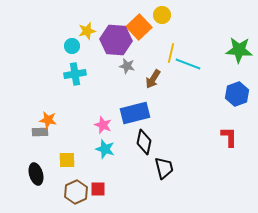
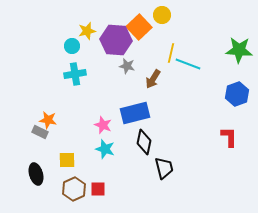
gray rectangle: rotated 28 degrees clockwise
brown hexagon: moved 2 px left, 3 px up
